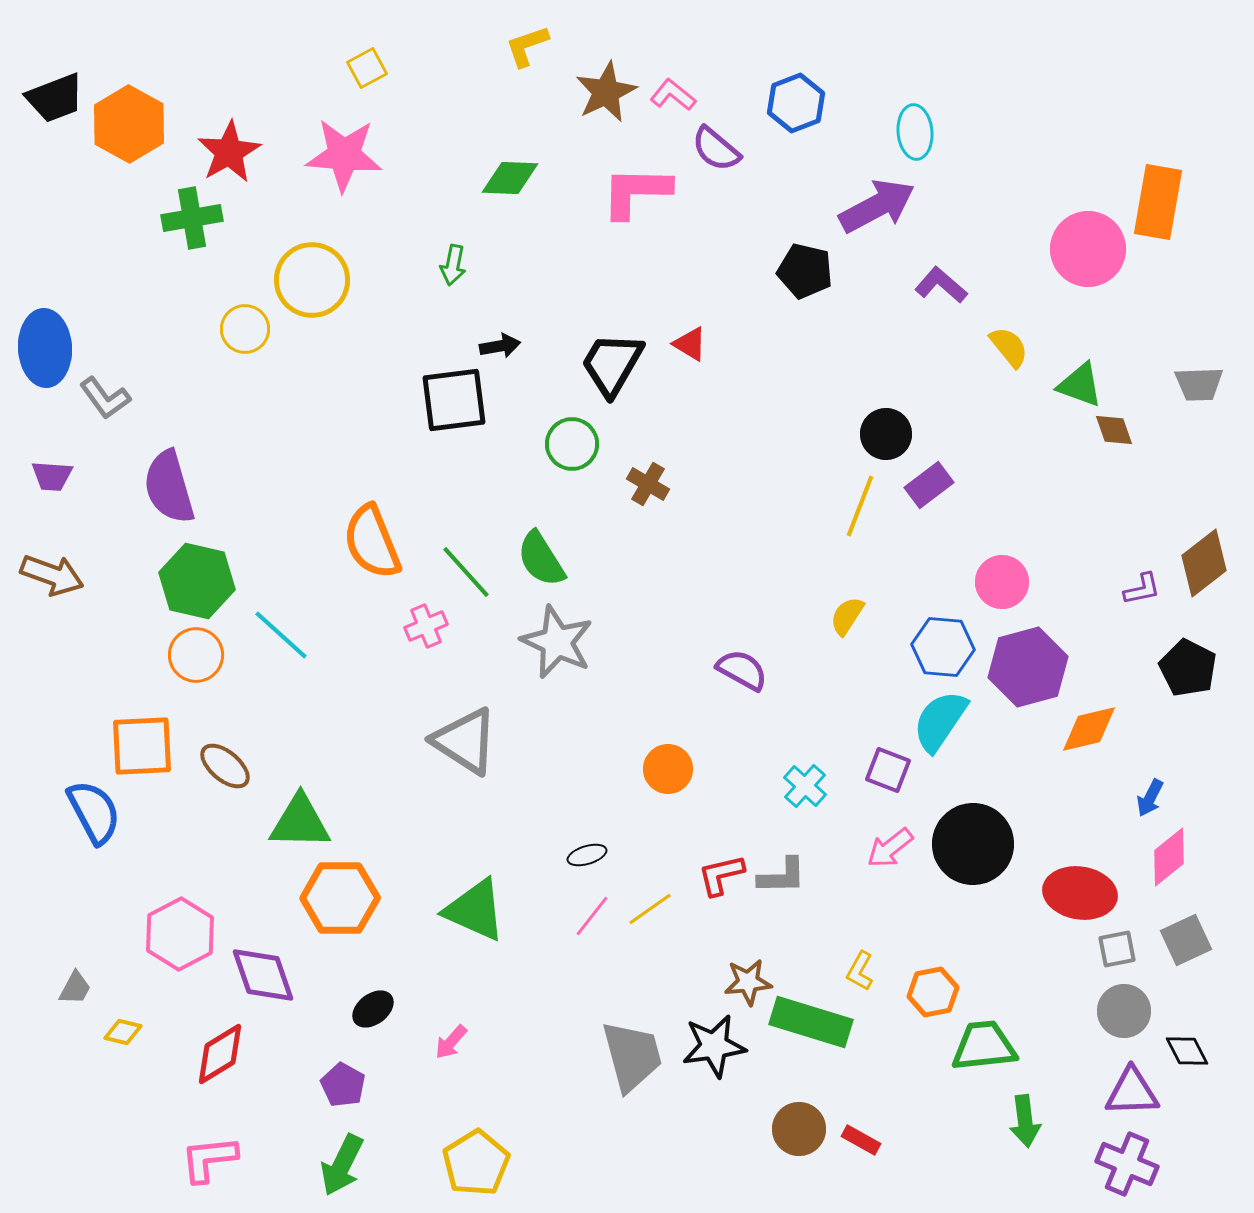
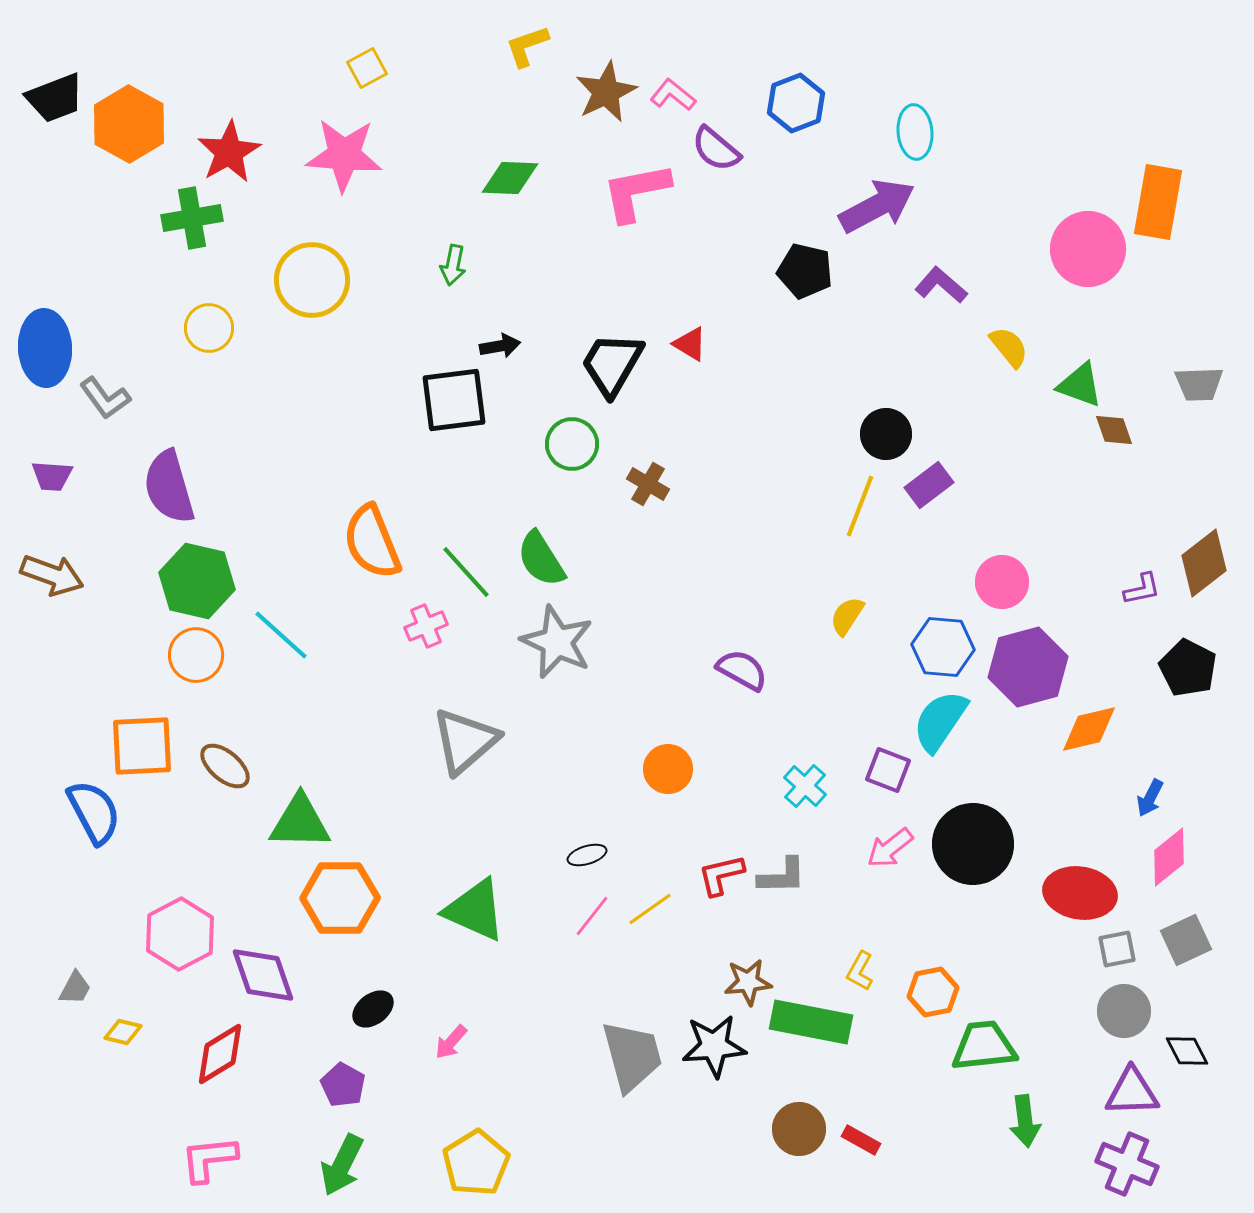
pink L-shape at (636, 192): rotated 12 degrees counterclockwise
yellow circle at (245, 329): moved 36 px left, 1 px up
gray triangle at (465, 741): rotated 46 degrees clockwise
green rectangle at (811, 1022): rotated 6 degrees counterclockwise
black star at (714, 1046): rotated 4 degrees clockwise
